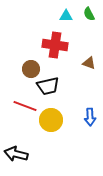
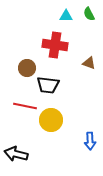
brown circle: moved 4 px left, 1 px up
black trapezoid: moved 1 px up; rotated 20 degrees clockwise
red line: rotated 10 degrees counterclockwise
blue arrow: moved 24 px down
